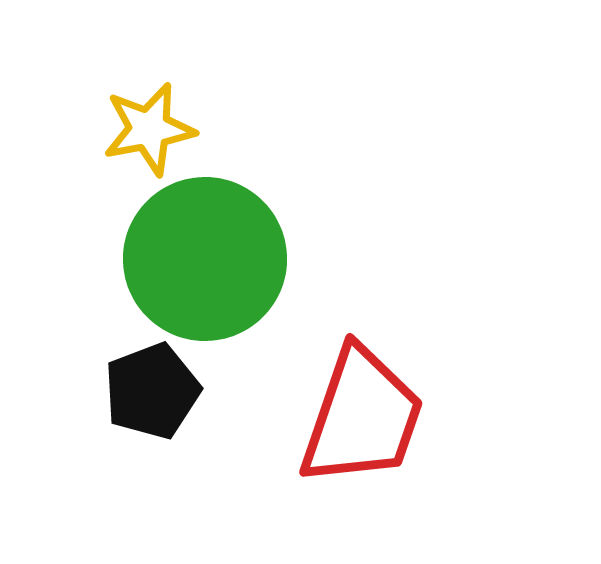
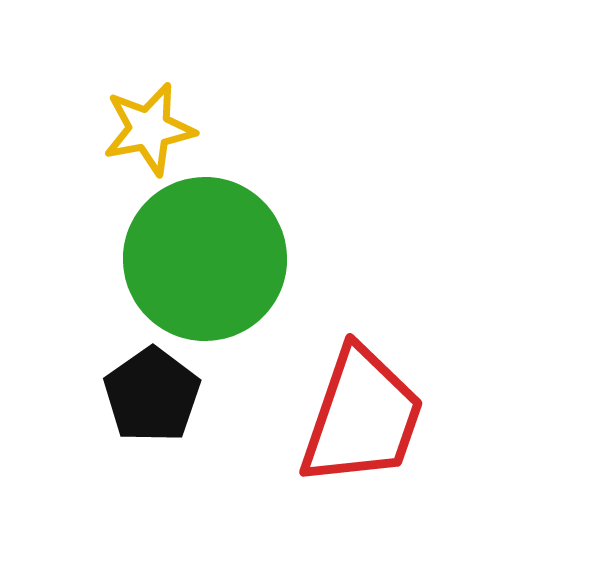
black pentagon: moved 4 px down; rotated 14 degrees counterclockwise
